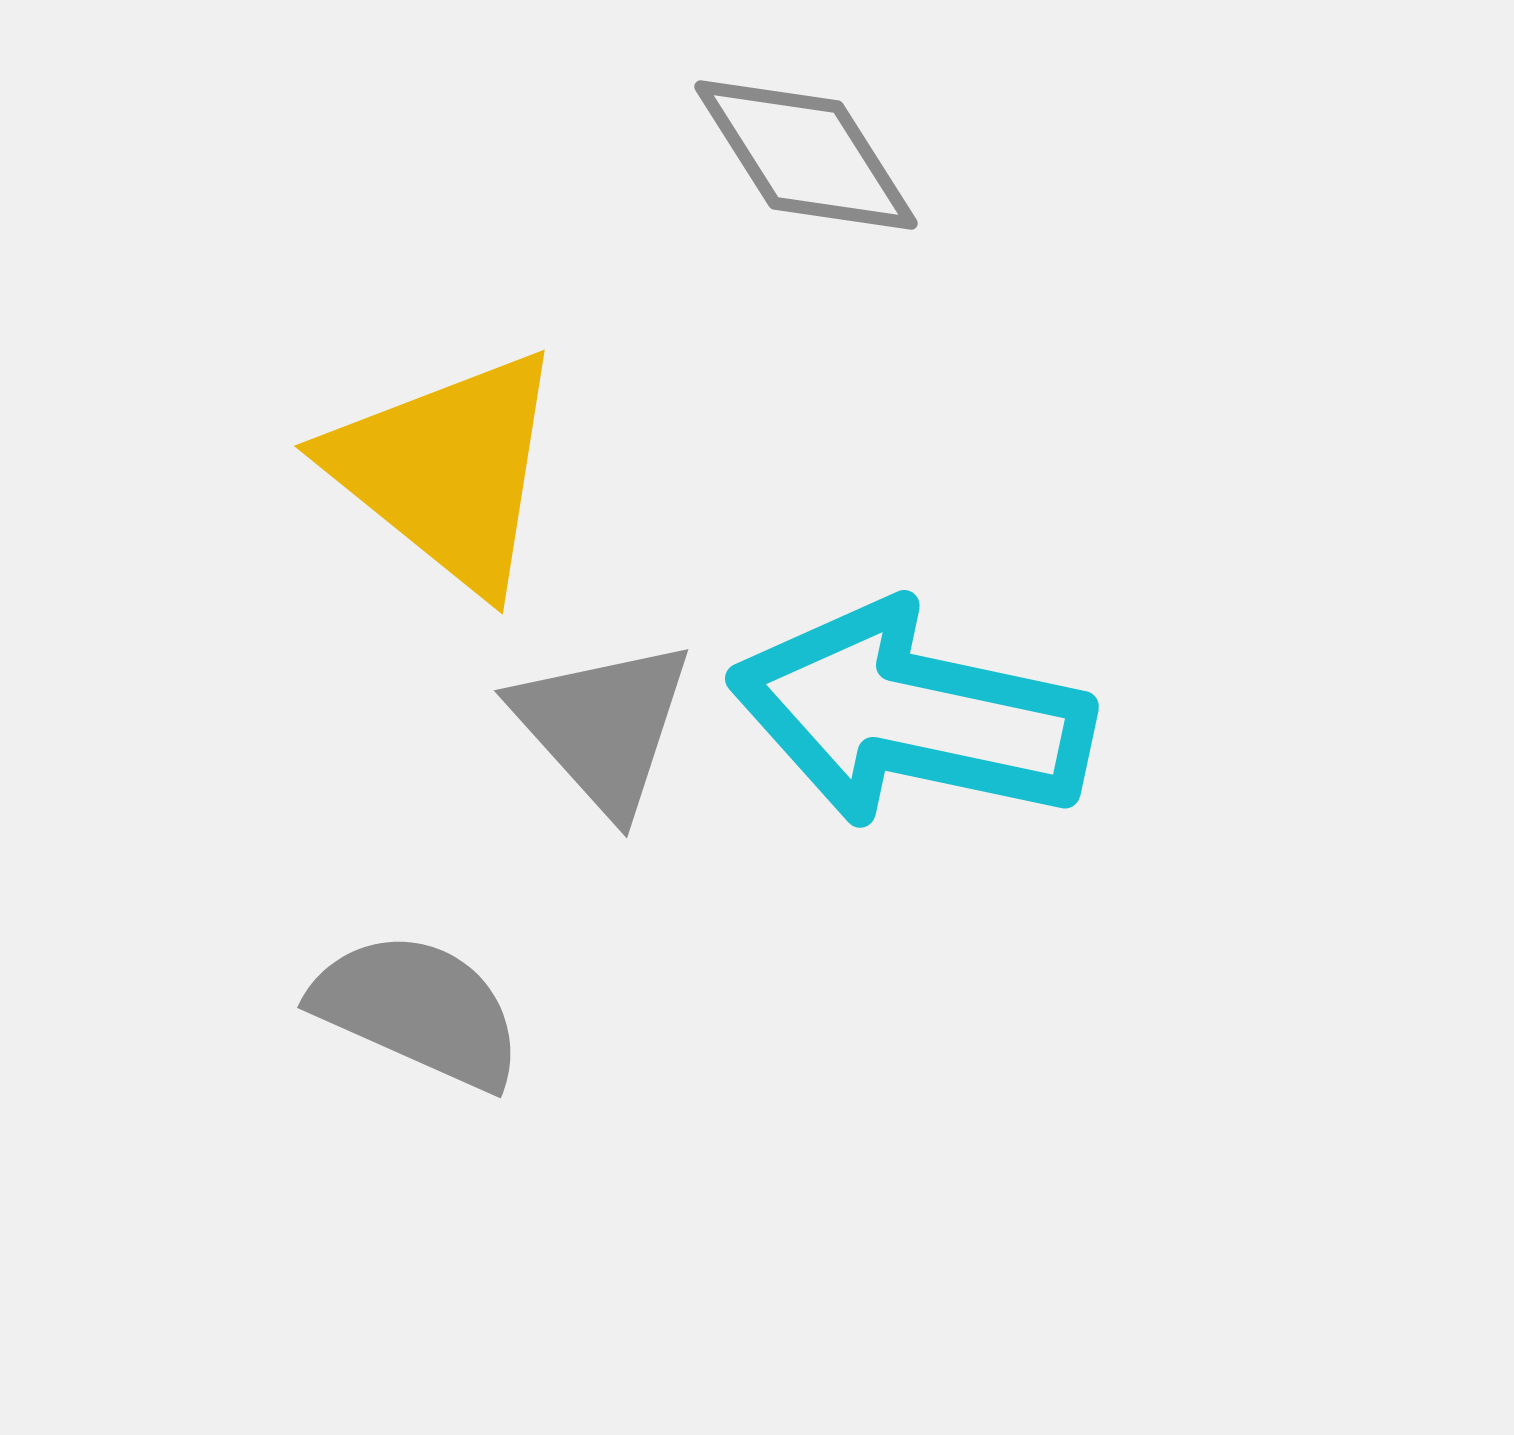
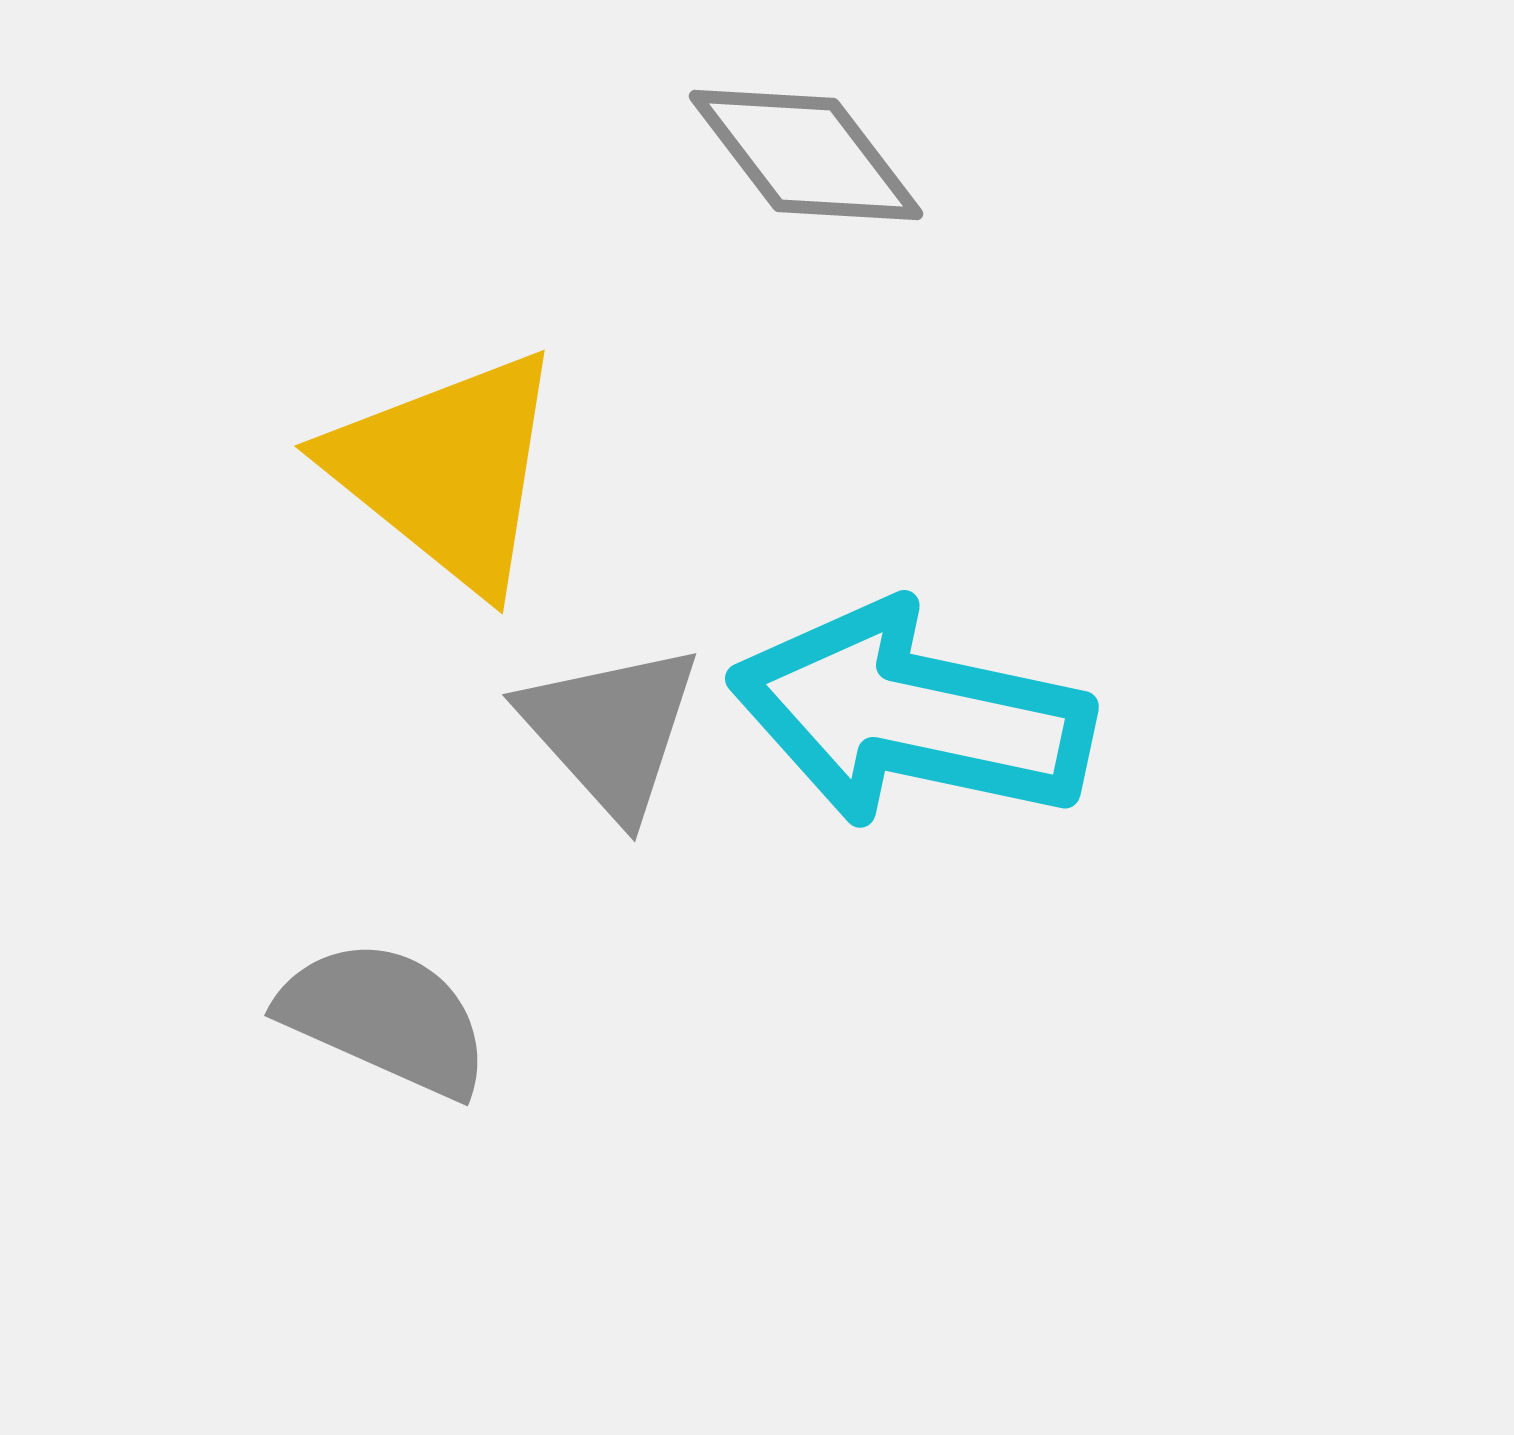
gray diamond: rotated 5 degrees counterclockwise
gray triangle: moved 8 px right, 4 px down
gray semicircle: moved 33 px left, 8 px down
